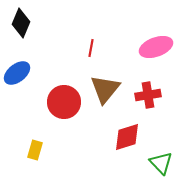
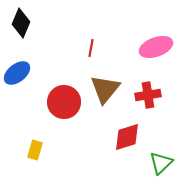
green triangle: rotated 30 degrees clockwise
